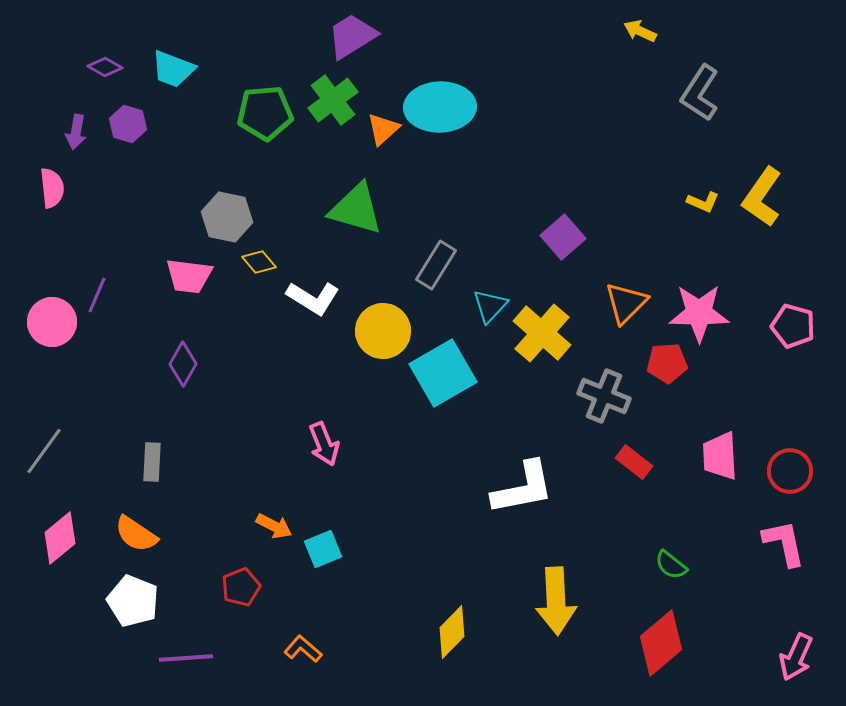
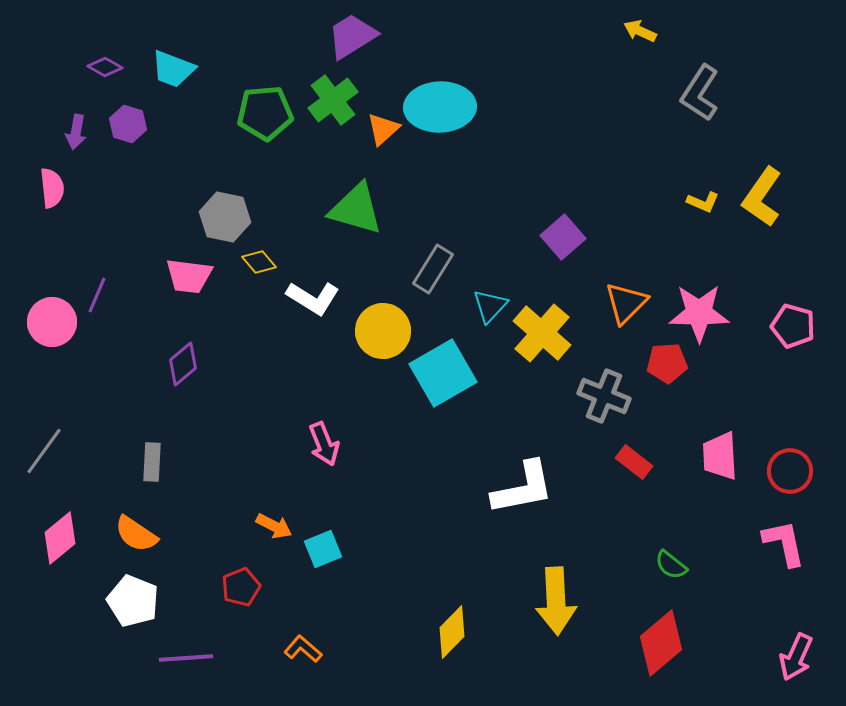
gray hexagon at (227, 217): moved 2 px left
gray rectangle at (436, 265): moved 3 px left, 4 px down
purple diamond at (183, 364): rotated 21 degrees clockwise
